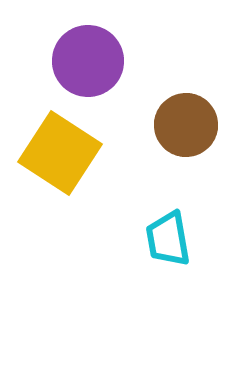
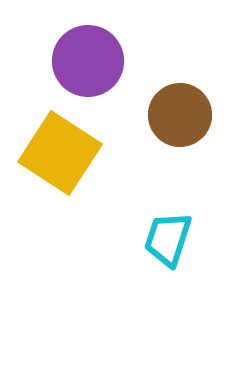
brown circle: moved 6 px left, 10 px up
cyan trapezoid: rotated 28 degrees clockwise
